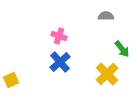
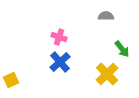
pink cross: moved 1 px down
